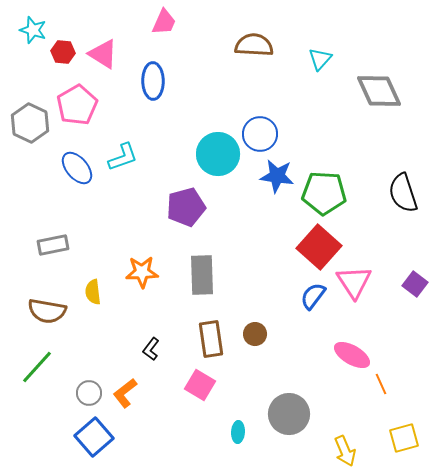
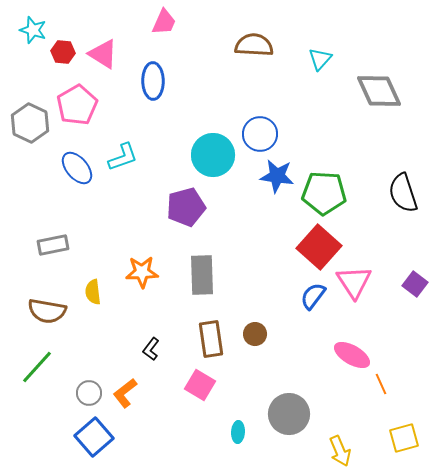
cyan circle at (218, 154): moved 5 px left, 1 px down
yellow arrow at (345, 451): moved 5 px left
